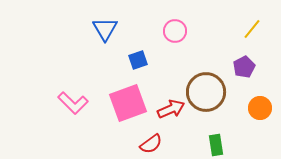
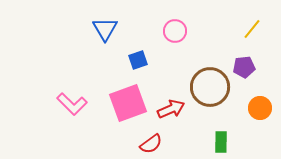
purple pentagon: rotated 20 degrees clockwise
brown circle: moved 4 px right, 5 px up
pink L-shape: moved 1 px left, 1 px down
green rectangle: moved 5 px right, 3 px up; rotated 10 degrees clockwise
